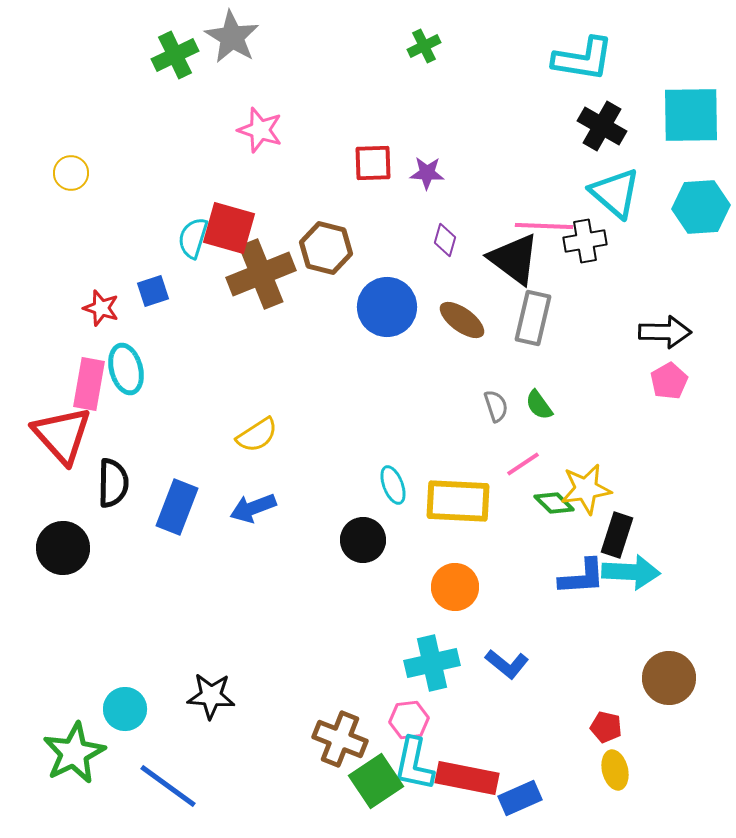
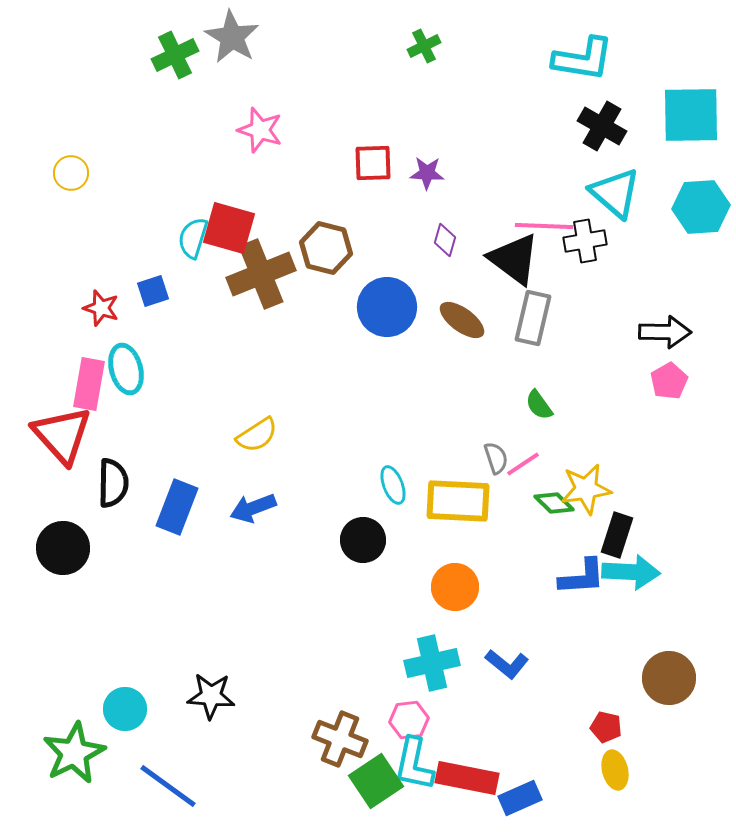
gray semicircle at (496, 406): moved 52 px down
